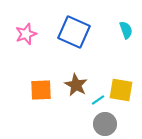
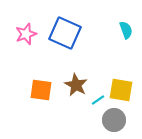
blue square: moved 9 px left, 1 px down
orange square: rotated 10 degrees clockwise
gray circle: moved 9 px right, 4 px up
